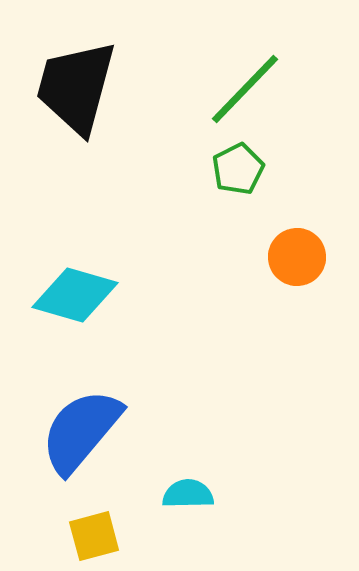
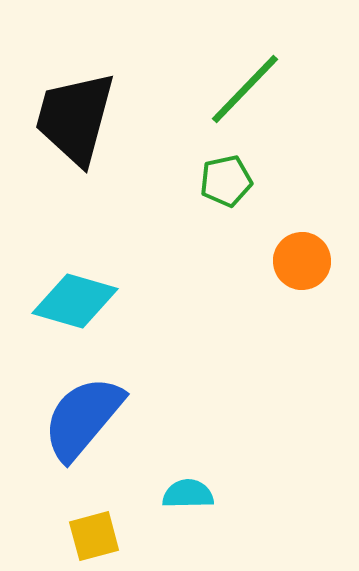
black trapezoid: moved 1 px left, 31 px down
green pentagon: moved 12 px left, 12 px down; rotated 15 degrees clockwise
orange circle: moved 5 px right, 4 px down
cyan diamond: moved 6 px down
blue semicircle: moved 2 px right, 13 px up
